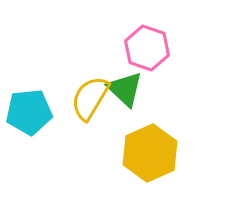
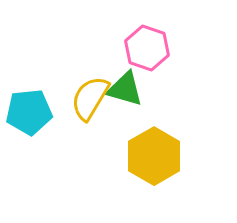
green triangle: rotated 27 degrees counterclockwise
yellow hexagon: moved 4 px right, 3 px down; rotated 6 degrees counterclockwise
